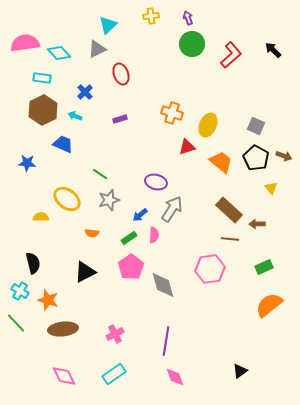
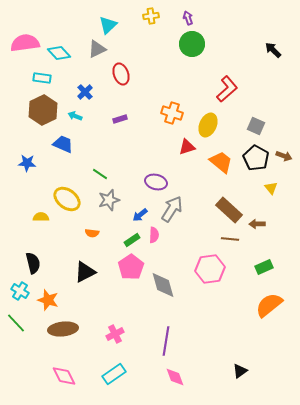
red L-shape at (231, 55): moved 4 px left, 34 px down
green rectangle at (129, 238): moved 3 px right, 2 px down
